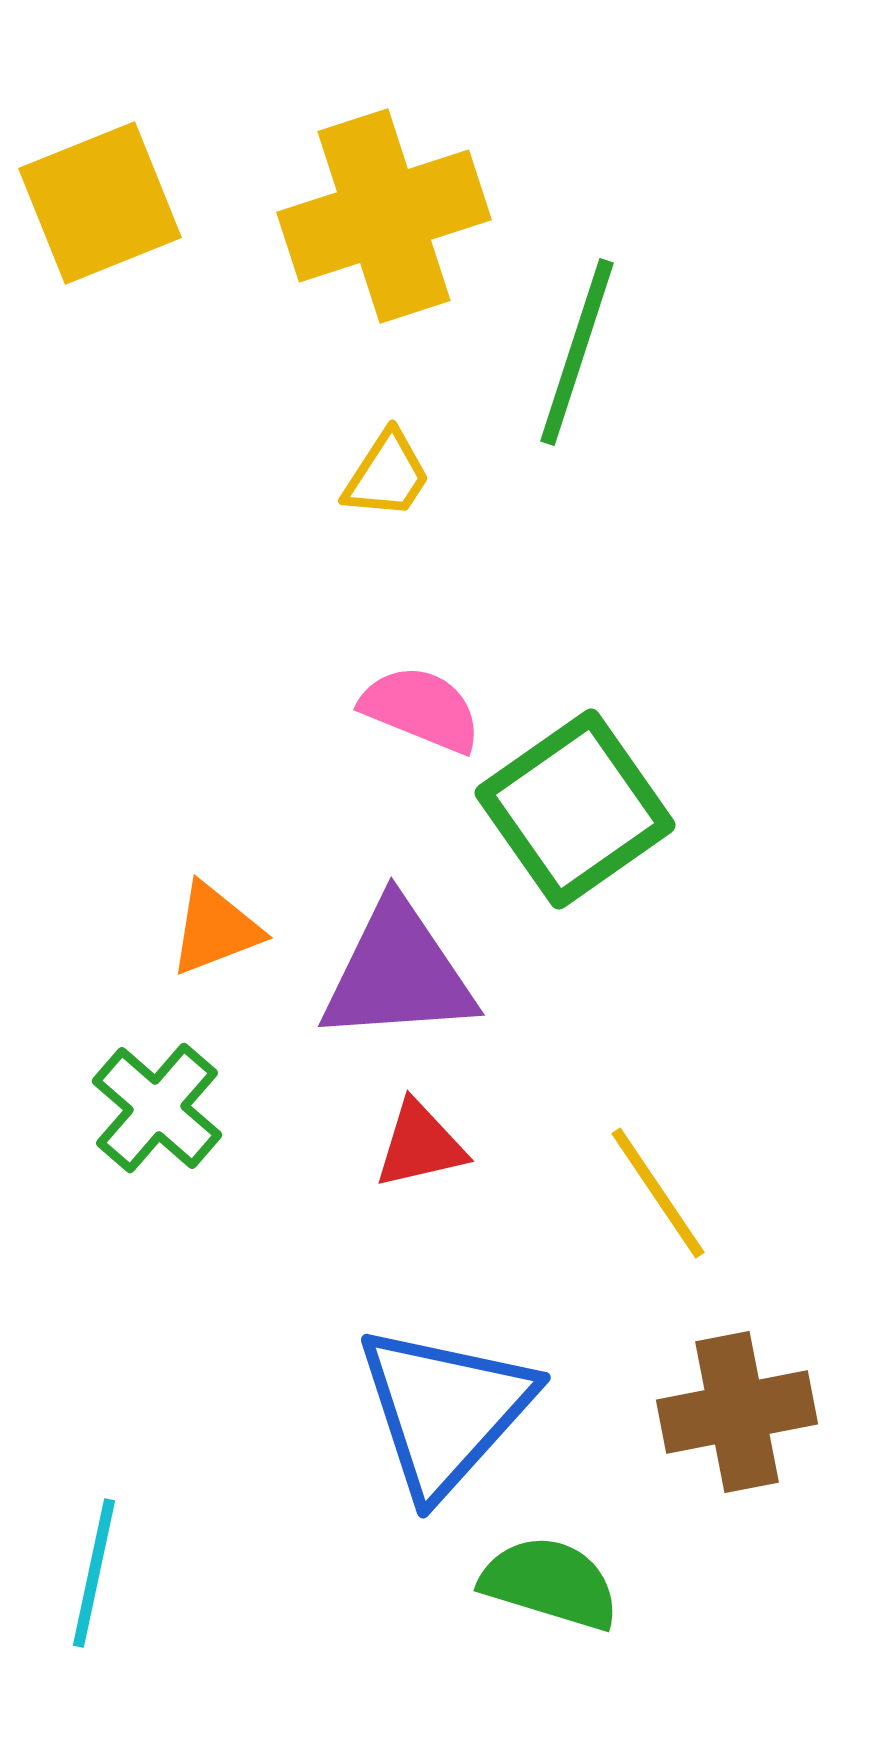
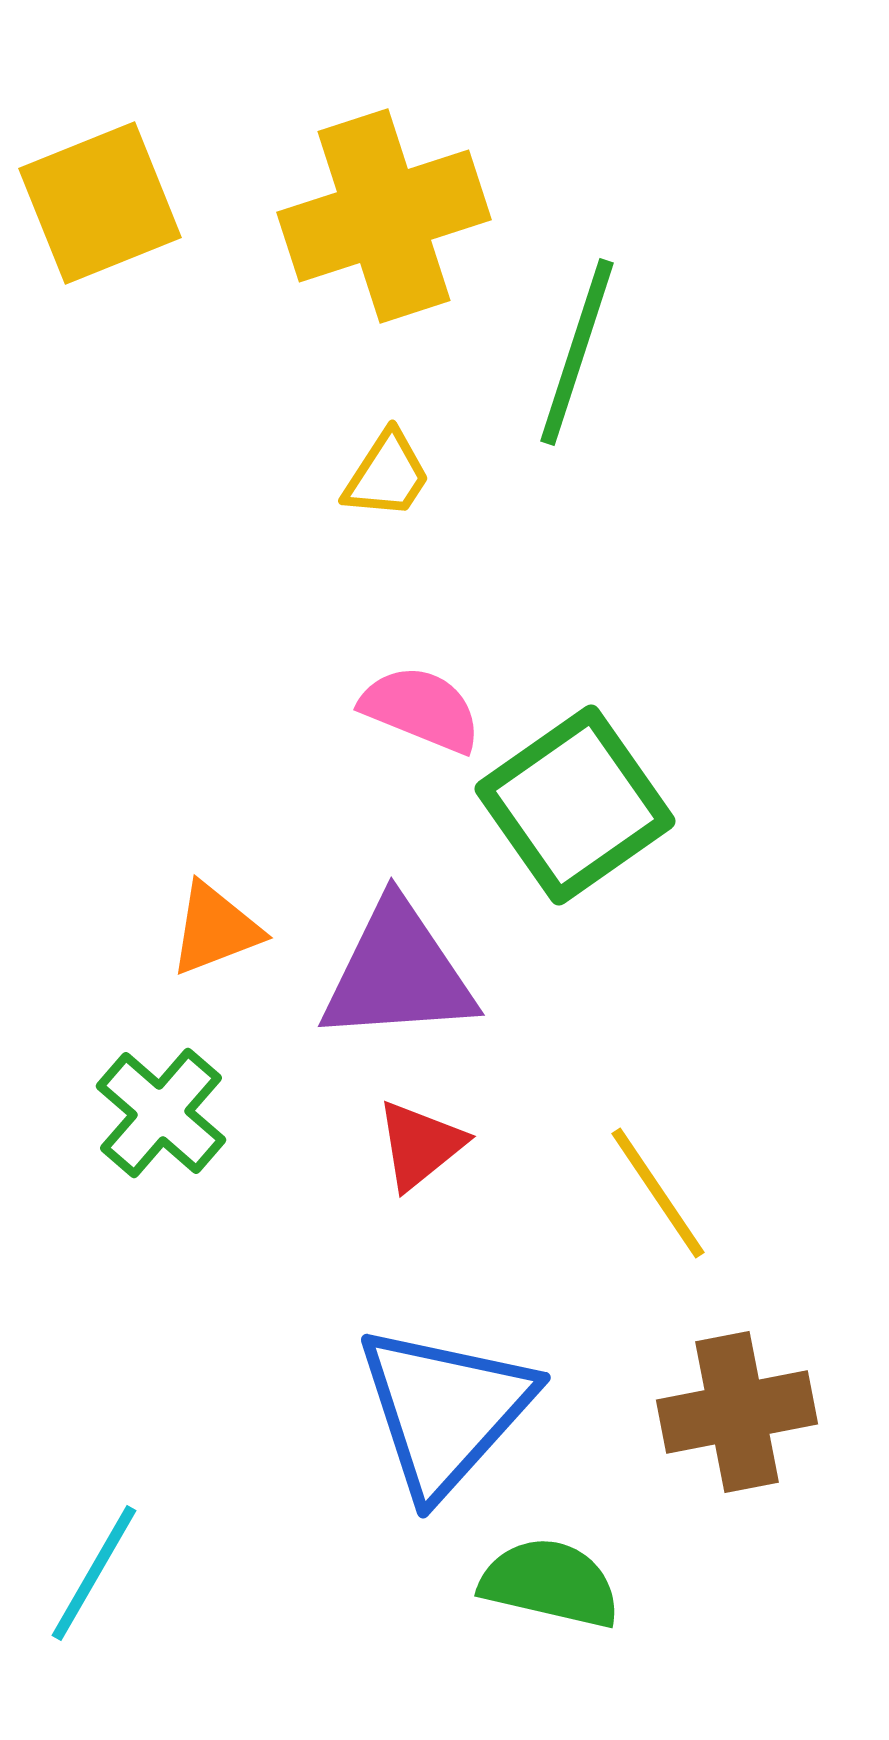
green square: moved 4 px up
green cross: moved 4 px right, 5 px down
red triangle: rotated 26 degrees counterclockwise
cyan line: rotated 18 degrees clockwise
green semicircle: rotated 4 degrees counterclockwise
